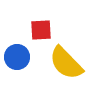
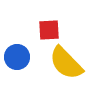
red square: moved 8 px right
